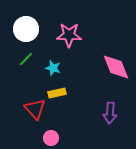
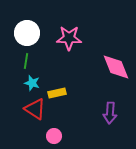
white circle: moved 1 px right, 4 px down
pink star: moved 3 px down
green line: moved 2 px down; rotated 35 degrees counterclockwise
cyan star: moved 21 px left, 15 px down
red triangle: rotated 15 degrees counterclockwise
pink circle: moved 3 px right, 2 px up
